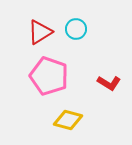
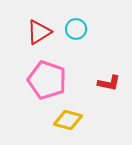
red triangle: moved 1 px left
pink pentagon: moved 2 px left, 4 px down
red L-shape: rotated 20 degrees counterclockwise
